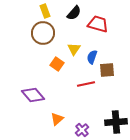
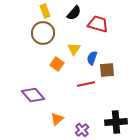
blue semicircle: moved 1 px down
